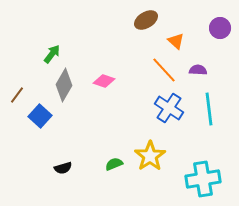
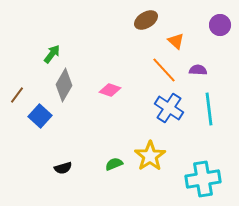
purple circle: moved 3 px up
pink diamond: moved 6 px right, 9 px down
